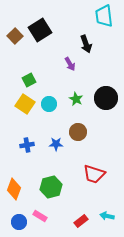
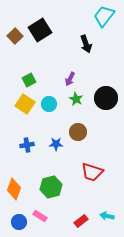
cyan trapezoid: rotated 45 degrees clockwise
purple arrow: moved 15 px down; rotated 56 degrees clockwise
red trapezoid: moved 2 px left, 2 px up
